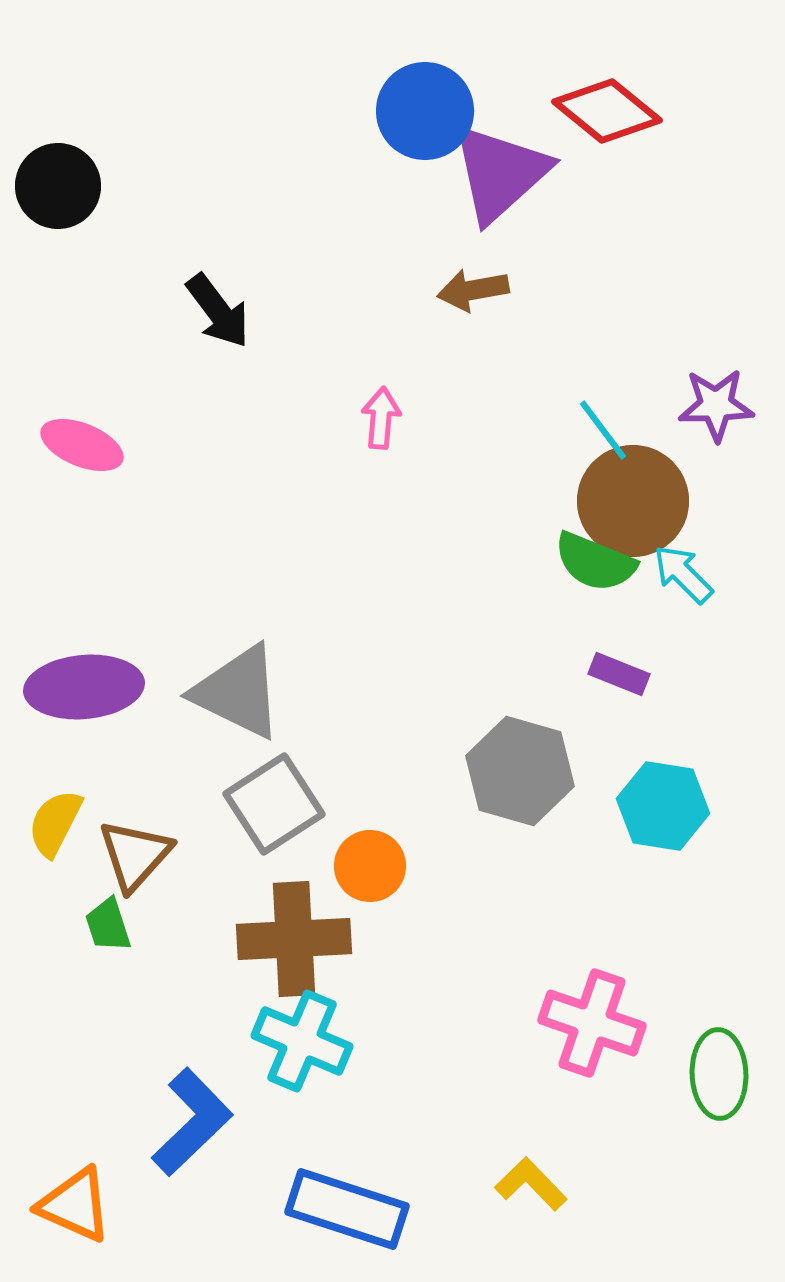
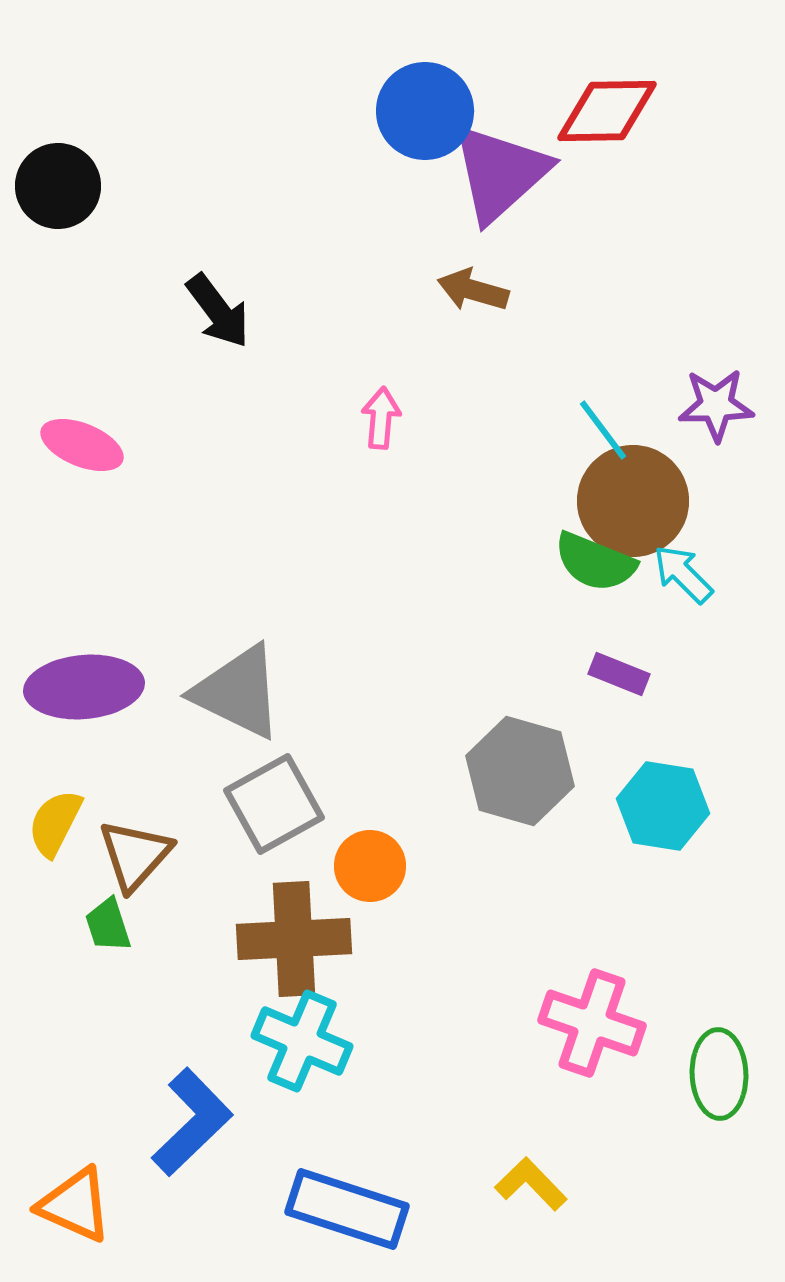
red diamond: rotated 40 degrees counterclockwise
brown arrow: rotated 26 degrees clockwise
gray square: rotated 4 degrees clockwise
